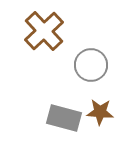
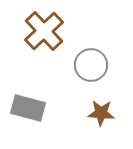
brown star: moved 1 px right, 1 px down
gray rectangle: moved 36 px left, 10 px up
